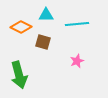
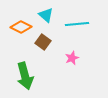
cyan triangle: rotated 42 degrees clockwise
brown square: rotated 21 degrees clockwise
pink star: moved 5 px left, 3 px up
green arrow: moved 6 px right, 1 px down
